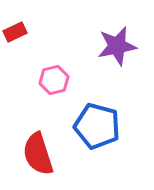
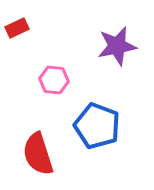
red rectangle: moved 2 px right, 4 px up
pink hexagon: rotated 20 degrees clockwise
blue pentagon: rotated 6 degrees clockwise
